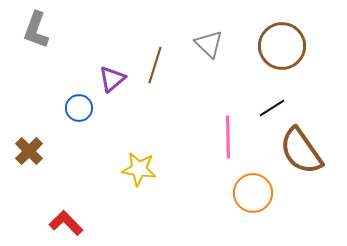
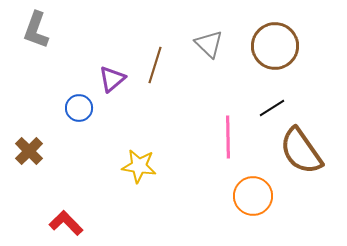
brown circle: moved 7 px left
yellow star: moved 3 px up
orange circle: moved 3 px down
